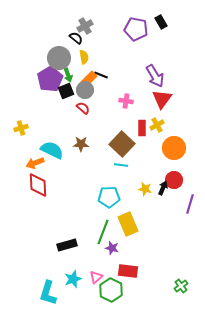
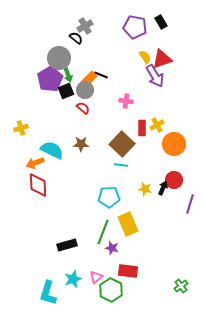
purple pentagon at (136, 29): moved 1 px left, 2 px up
yellow semicircle at (84, 57): moved 61 px right; rotated 24 degrees counterclockwise
red triangle at (162, 99): moved 40 px up; rotated 35 degrees clockwise
orange circle at (174, 148): moved 4 px up
